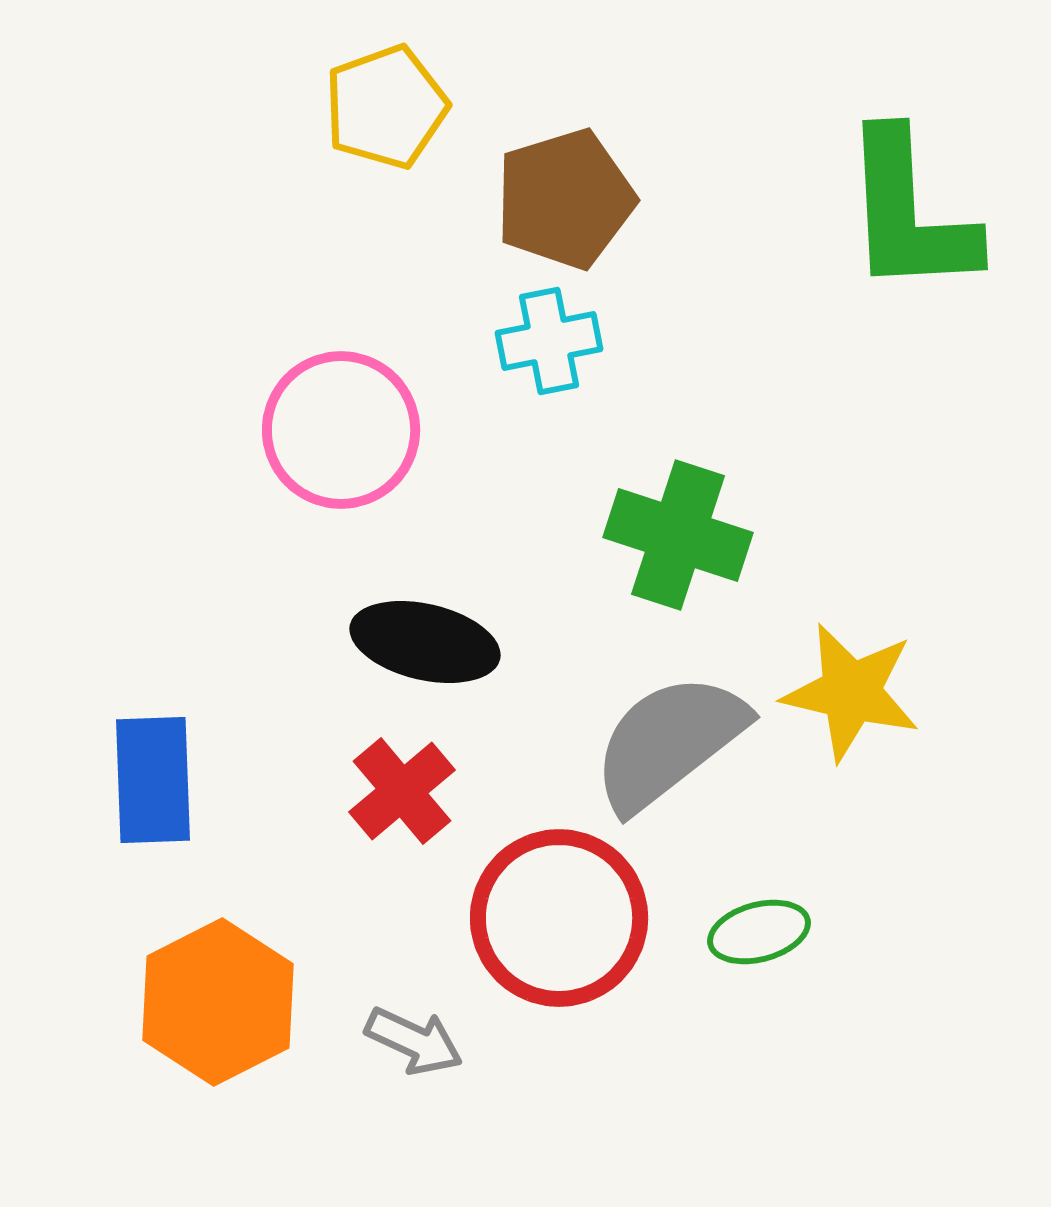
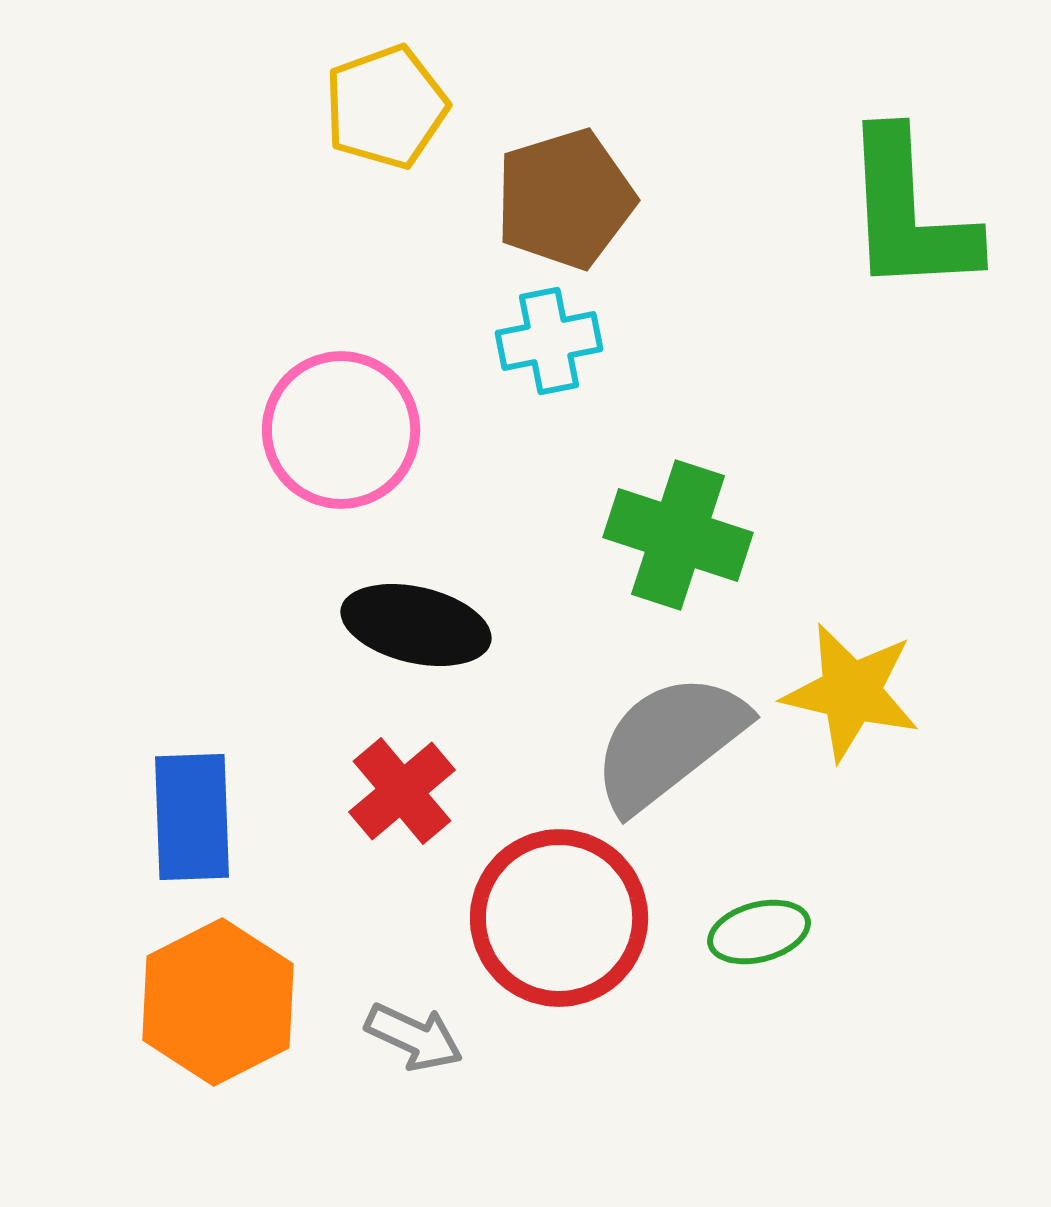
black ellipse: moved 9 px left, 17 px up
blue rectangle: moved 39 px right, 37 px down
gray arrow: moved 4 px up
